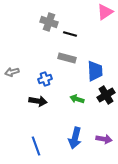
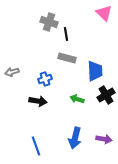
pink triangle: moved 1 px left, 1 px down; rotated 42 degrees counterclockwise
black line: moved 4 px left; rotated 64 degrees clockwise
